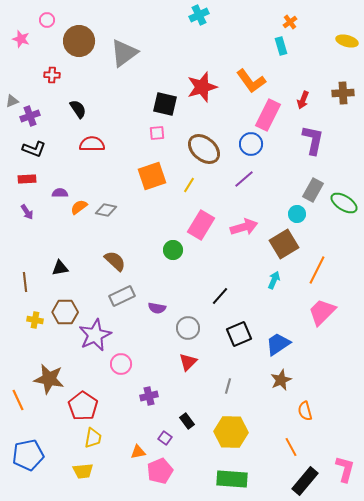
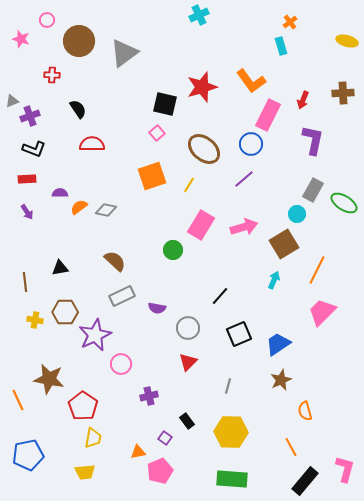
pink square at (157, 133): rotated 35 degrees counterclockwise
yellow trapezoid at (83, 471): moved 2 px right, 1 px down
